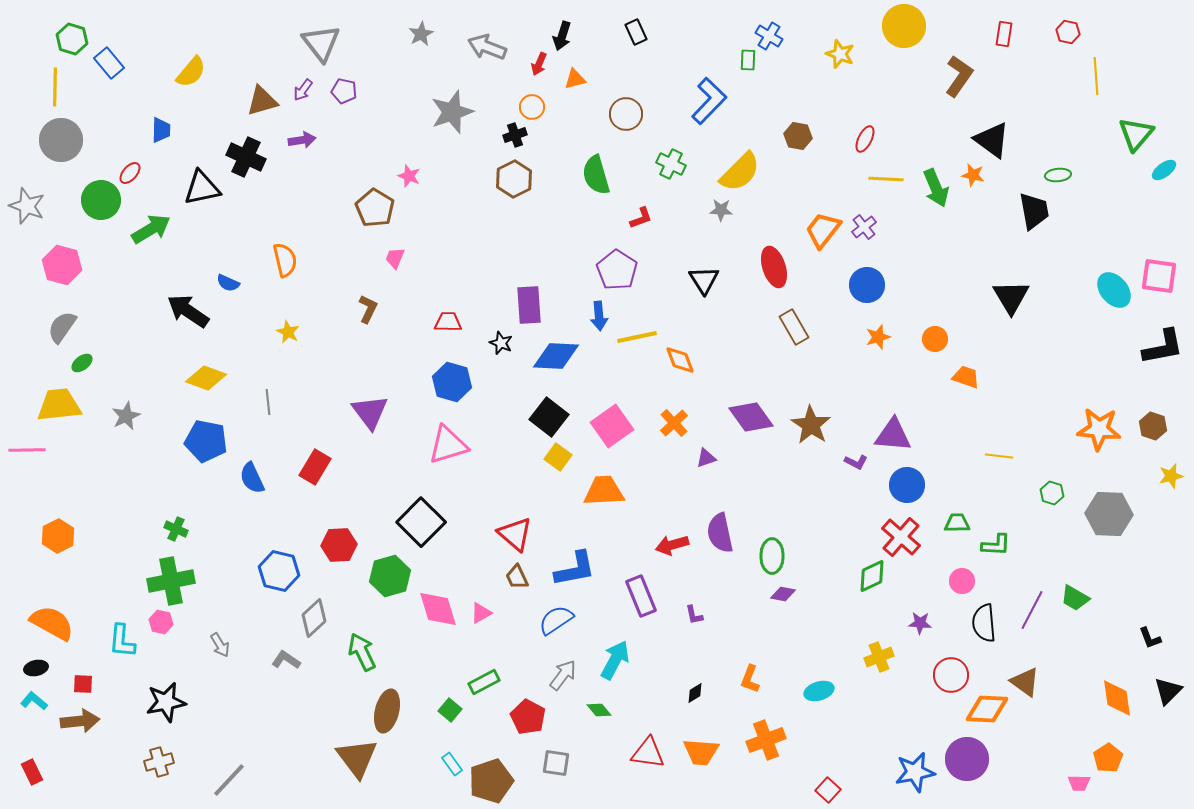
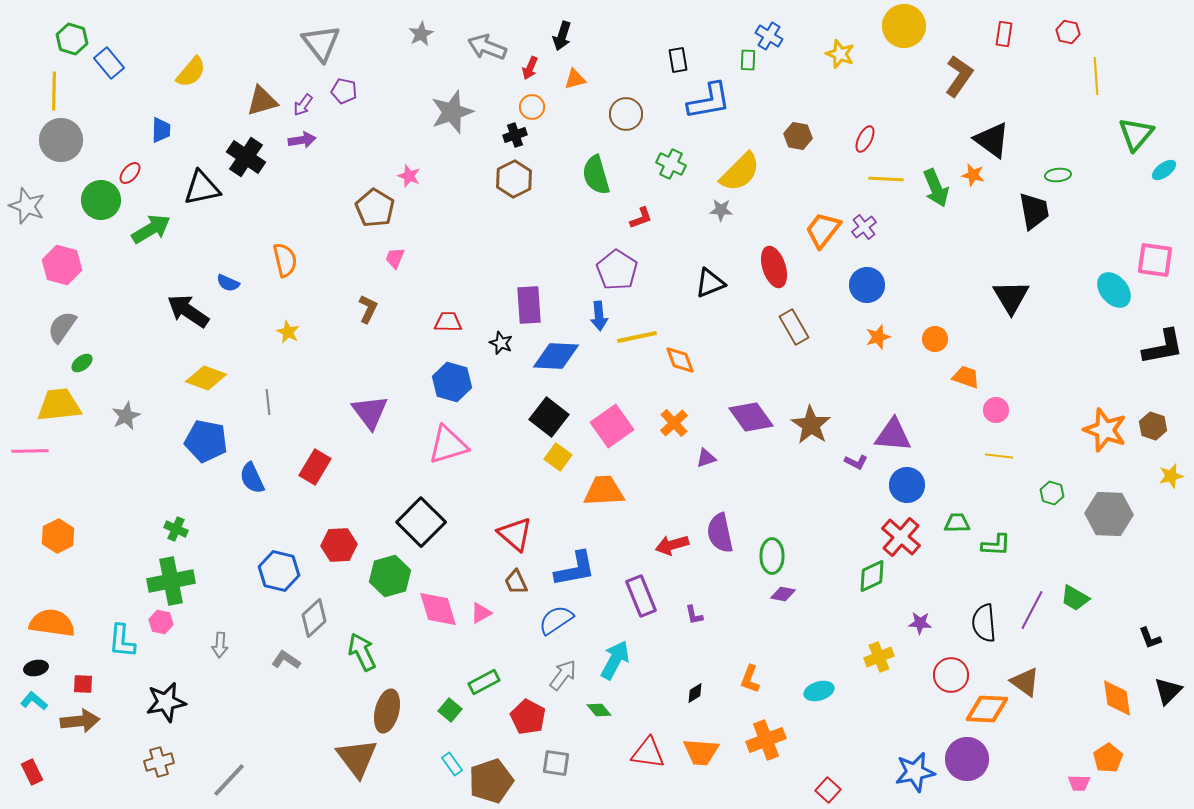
black rectangle at (636, 32): moved 42 px right, 28 px down; rotated 15 degrees clockwise
red arrow at (539, 64): moved 9 px left, 4 px down
yellow line at (55, 87): moved 1 px left, 4 px down
purple arrow at (303, 90): moved 15 px down
blue L-shape at (709, 101): rotated 36 degrees clockwise
black cross at (246, 157): rotated 9 degrees clockwise
pink square at (1159, 276): moved 4 px left, 16 px up
black triangle at (704, 280): moved 6 px right, 3 px down; rotated 40 degrees clockwise
orange star at (1099, 429): moved 6 px right, 1 px down; rotated 15 degrees clockwise
pink line at (27, 450): moved 3 px right, 1 px down
brown trapezoid at (517, 577): moved 1 px left, 5 px down
pink circle at (962, 581): moved 34 px right, 171 px up
orange semicircle at (52, 623): rotated 21 degrees counterclockwise
gray arrow at (220, 645): rotated 35 degrees clockwise
